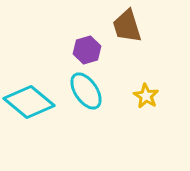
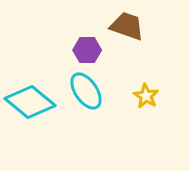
brown trapezoid: rotated 126 degrees clockwise
purple hexagon: rotated 16 degrees clockwise
cyan diamond: moved 1 px right
